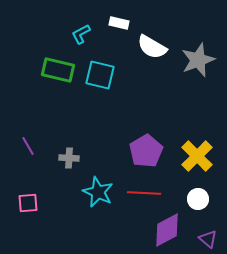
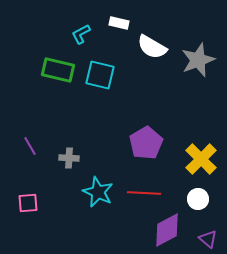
purple line: moved 2 px right
purple pentagon: moved 8 px up
yellow cross: moved 4 px right, 3 px down
